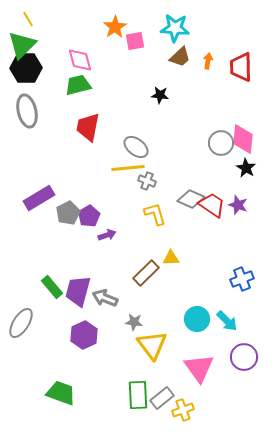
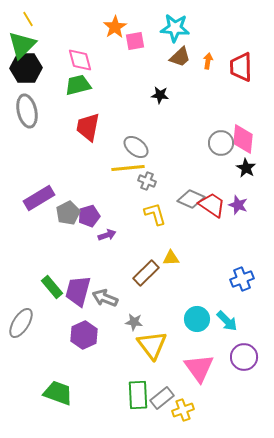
purple pentagon at (89, 216): rotated 15 degrees clockwise
green trapezoid at (61, 393): moved 3 px left
